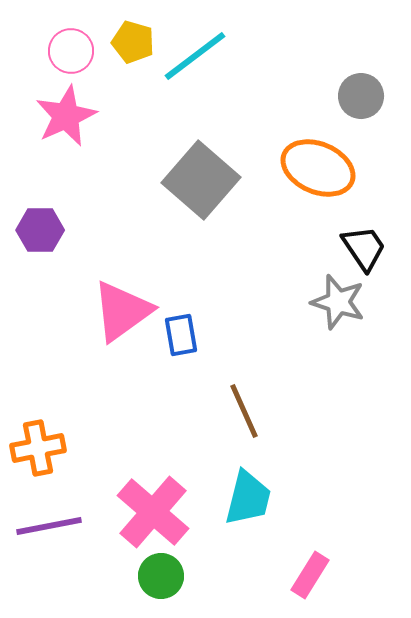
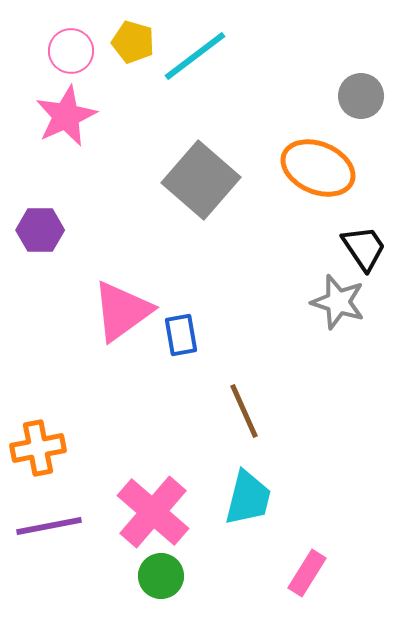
pink rectangle: moved 3 px left, 2 px up
